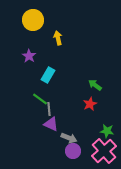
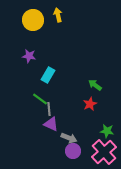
yellow arrow: moved 23 px up
purple star: rotated 24 degrees counterclockwise
pink cross: moved 1 px down
